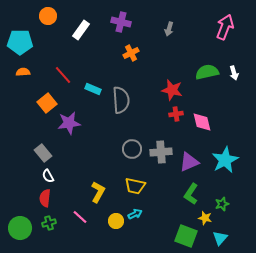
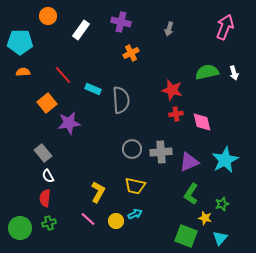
pink line: moved 8 px right, 2 px down
